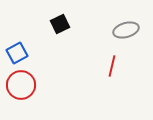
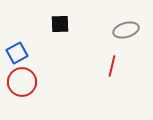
black square: rotated 24 degrees clockwise
red circle: moved 1 px right, 3 px up
